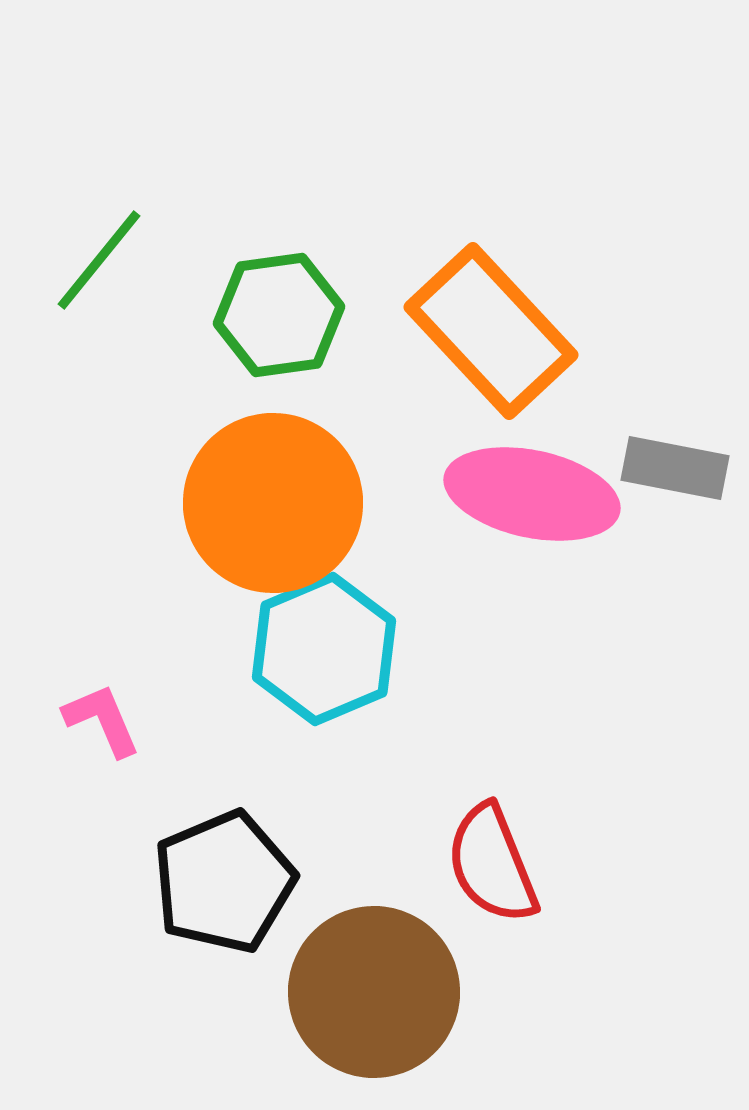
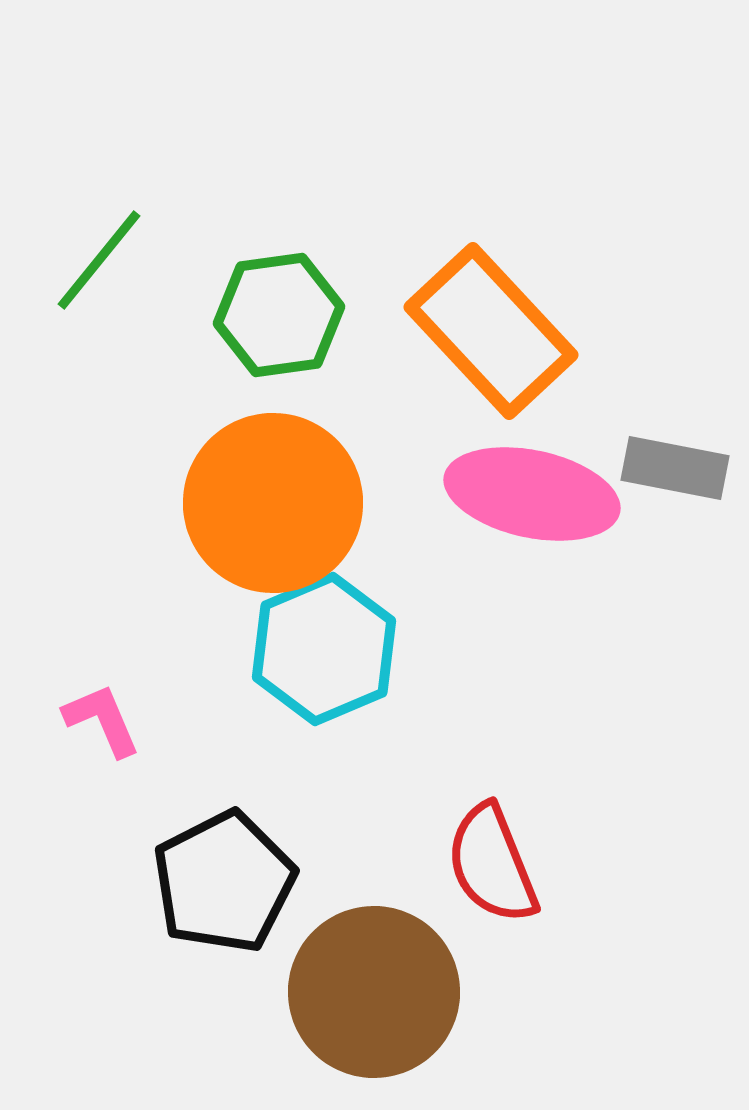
black pentagon: rotated 4 degrees counterclockwise
